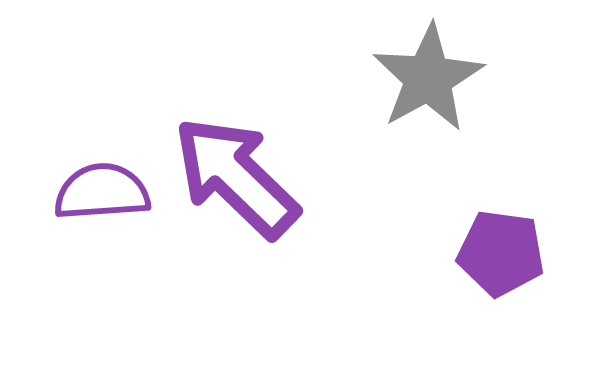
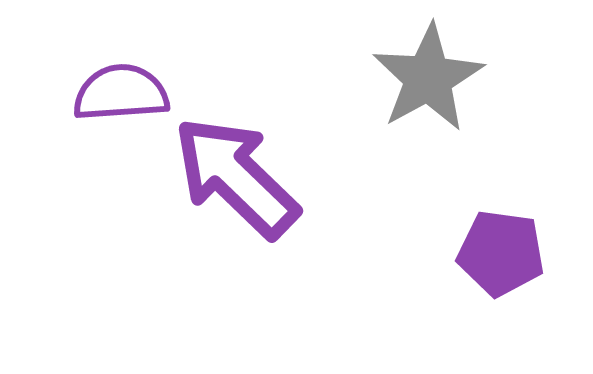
purple semicircle: moved 19 px right, 99 px up
